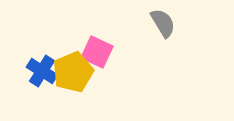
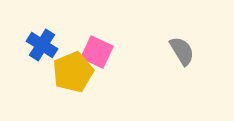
gray semicircle: moved 19 px right, 28 px down
blue cross: moved 26 px up
